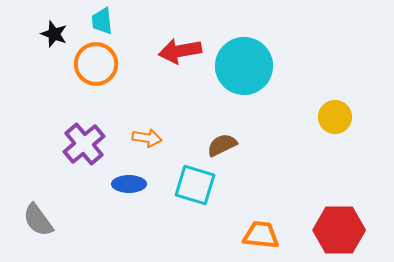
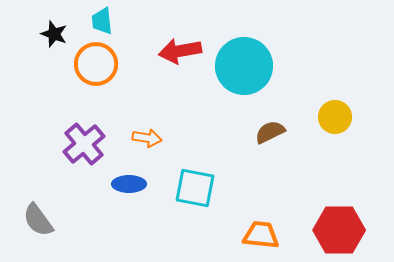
brown semicircle: moved 48 px right, 13 px up
cyan square: moved 3 px down; rotated 6 degrees counterclockwise
